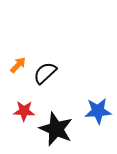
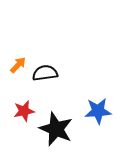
black semicircle: rotated 35 degrees clockwise
red star: rotated 15 degrees counterclockwise
